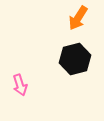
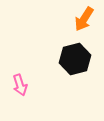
orange arrow: moved 6 px right, 1 px down
